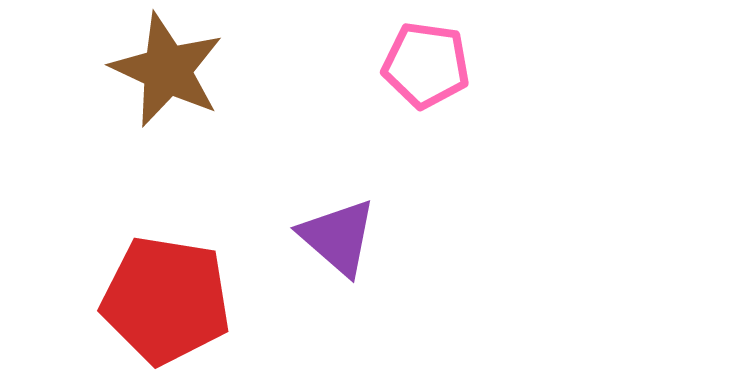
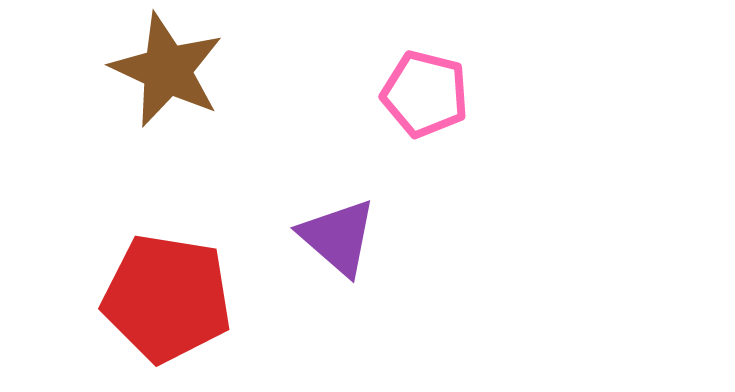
pink pentagon: moved 1 px left, 29 px down; rotated 6 degrees clockwise
red pentagon: moved 1 px right, 2 px up
